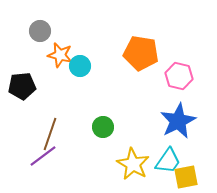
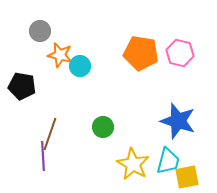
pink hexagon: moved 1 px right, 23 px up
black pentagon: rotated 16 degrees clockwise
blue star: rotated 27 degrees counterclockwise
purple line: rotated 56 degrees counterclockwise
cyan trapezoid: rotated 20 degrees counterclockwise
yellow square: moved 1 px right
